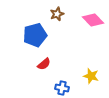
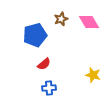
brown star: moved 4 px right, 5 px down
pink diamond: moved 4 px left, 2 px down; rotated 15 degrees clockwise
yellow star: moved 2 px right, 1 px up
blue cross: moved 13 px left; rotated 16 degrees counterclockwise
